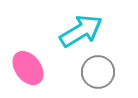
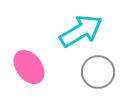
pink ellipse: moved 1 px right, 1 px up
